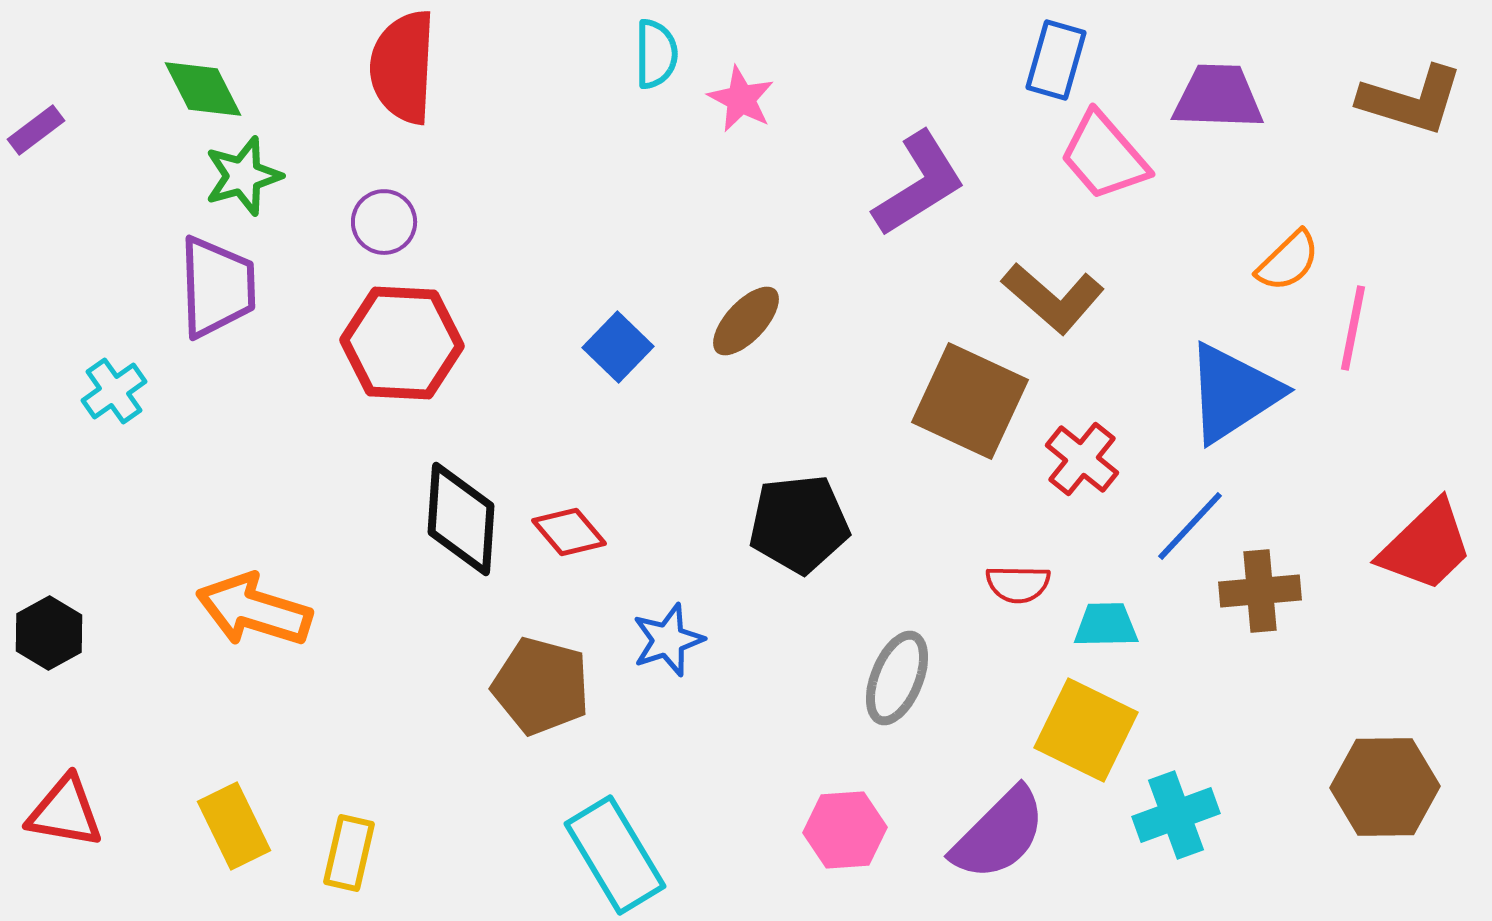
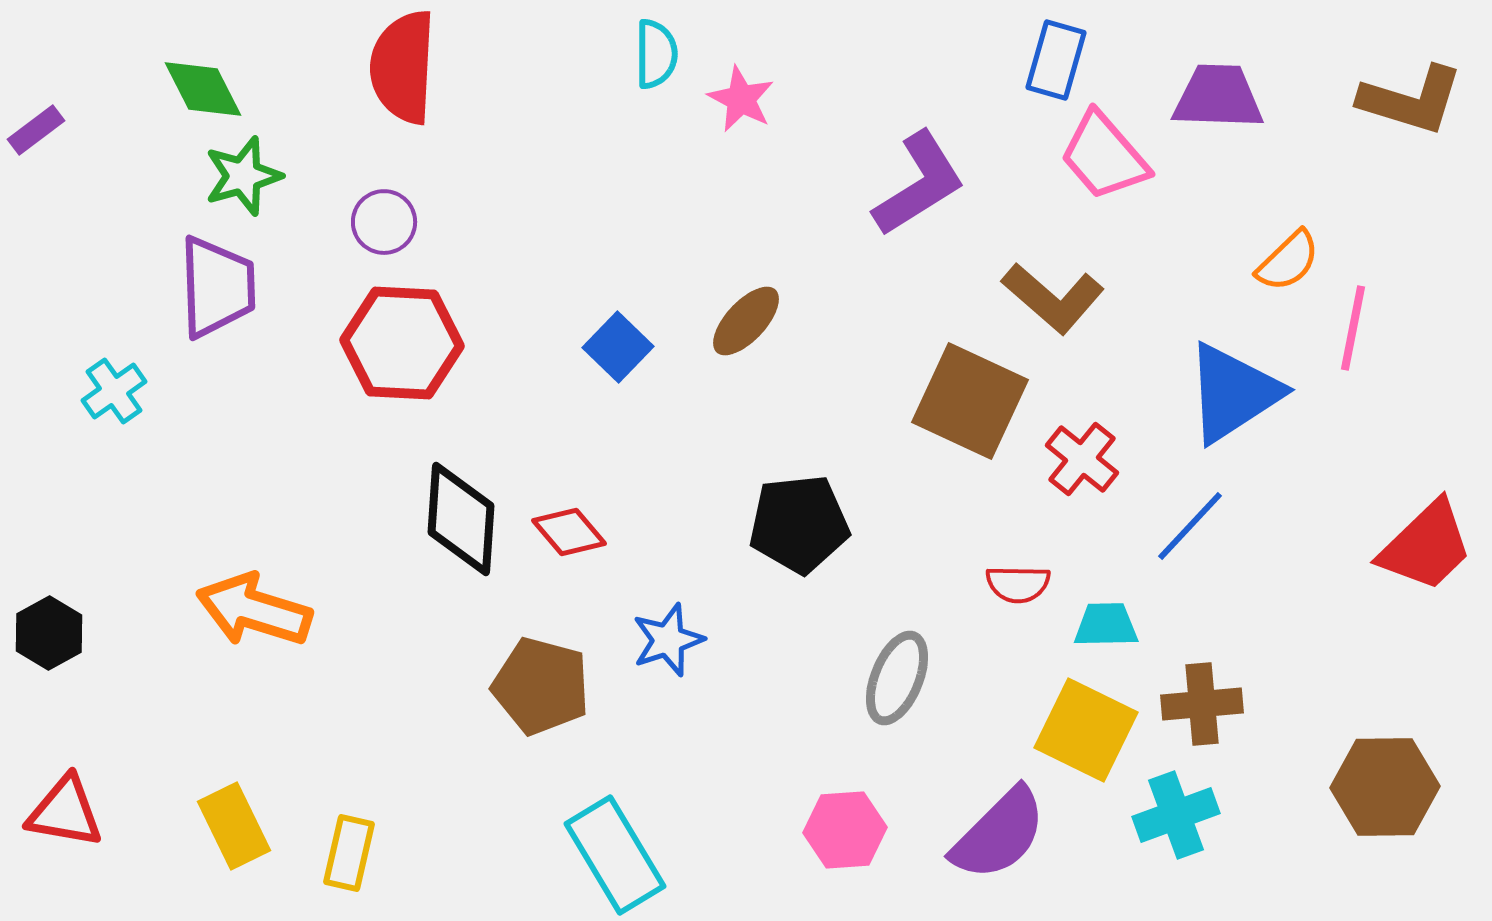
brown cross at (1260, 591): moved 58 px left, 113 px down
